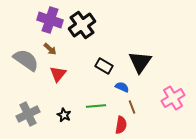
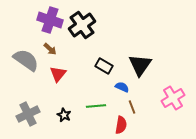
black triangle: moved 3 px down
